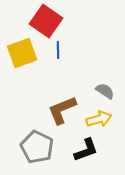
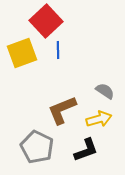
red square: rotated 12 degrees clockwise
